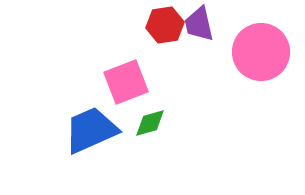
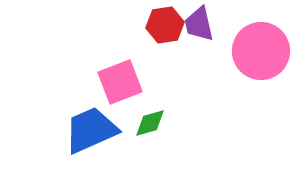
pink circle: moved 1 px up
pink square: moved 6 px left
